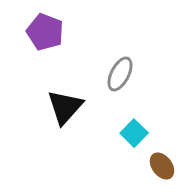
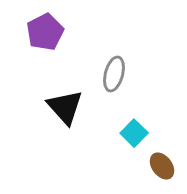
purple pentagon: rotated 24 degrees clockwise
gray ellipse: moved 6 px left; rotated 12 degrees counterclockwise
black triangle: rotated 24 degrees counterclockwise
